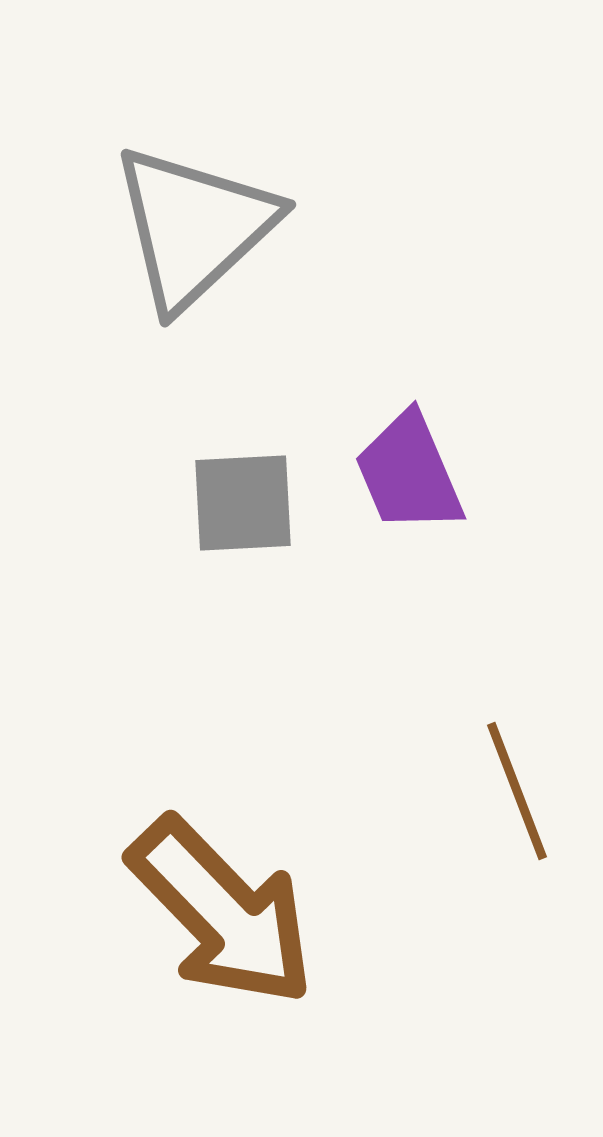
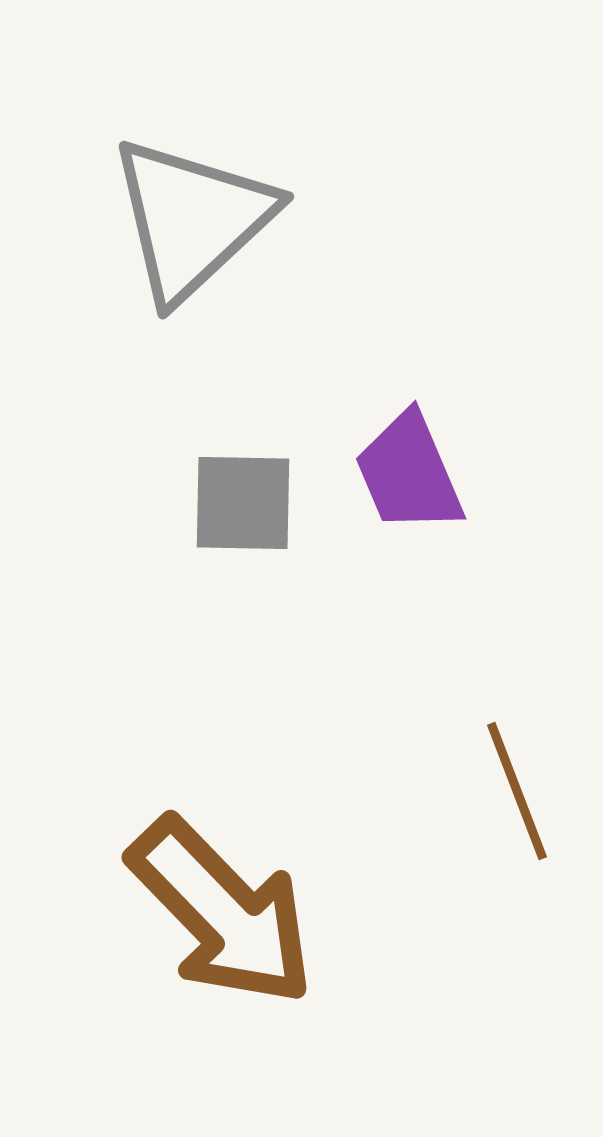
gray triangle: moved 2 px left, 8 px up
gray square: rotated 4 degrees clockwise
